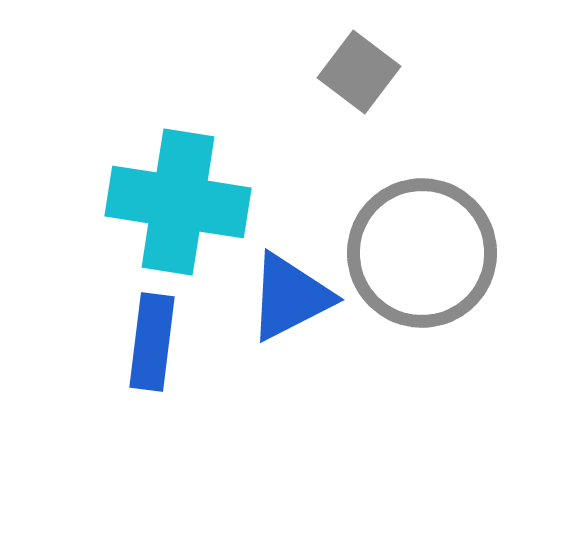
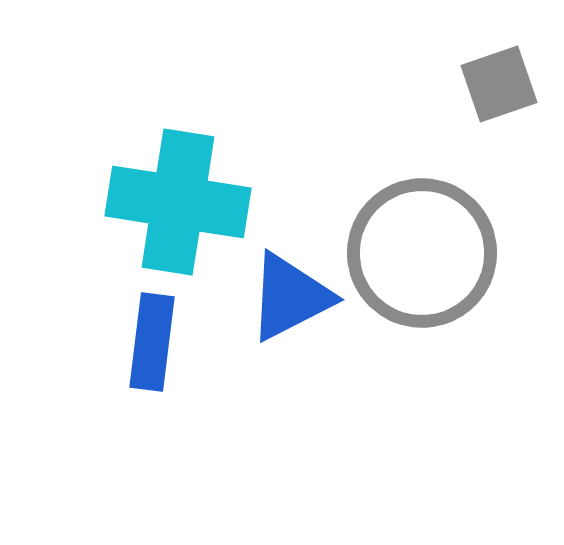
gray square: moved 140 px right, 12 px down; rotated 34 degrees clockwise
